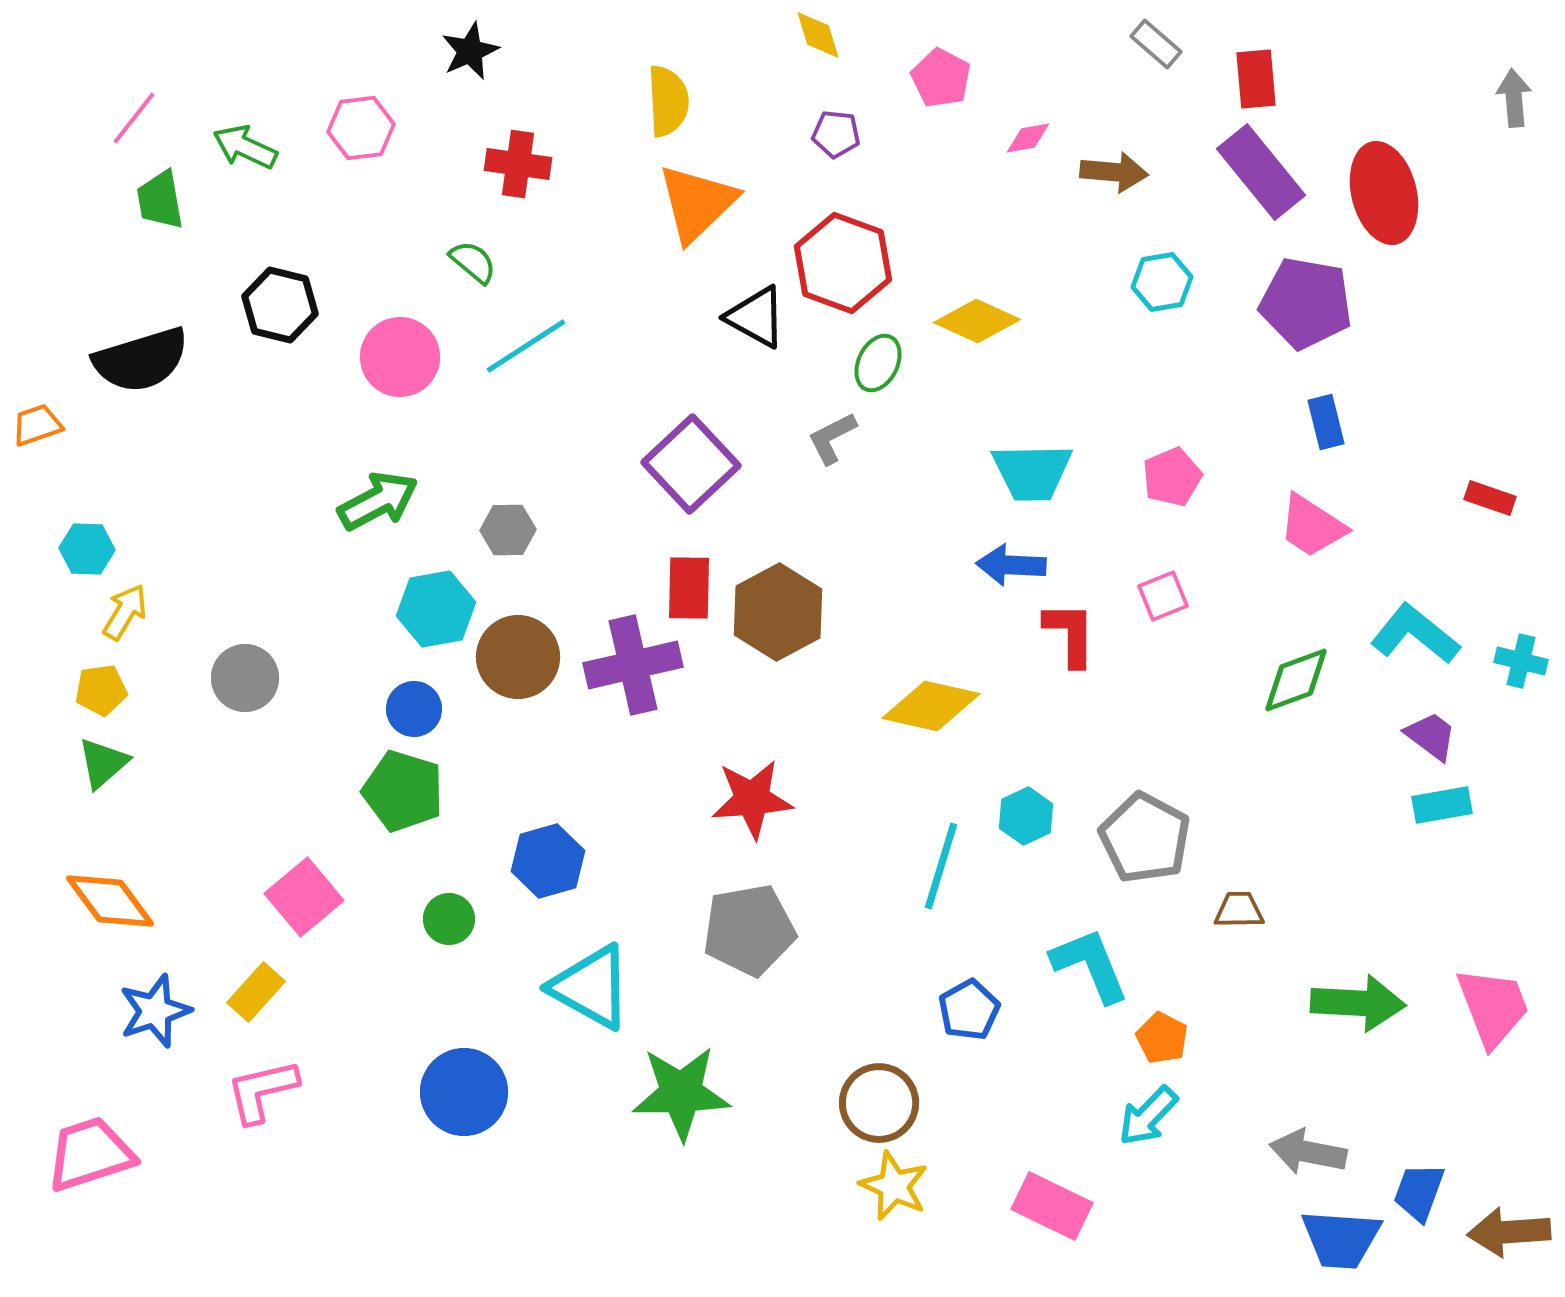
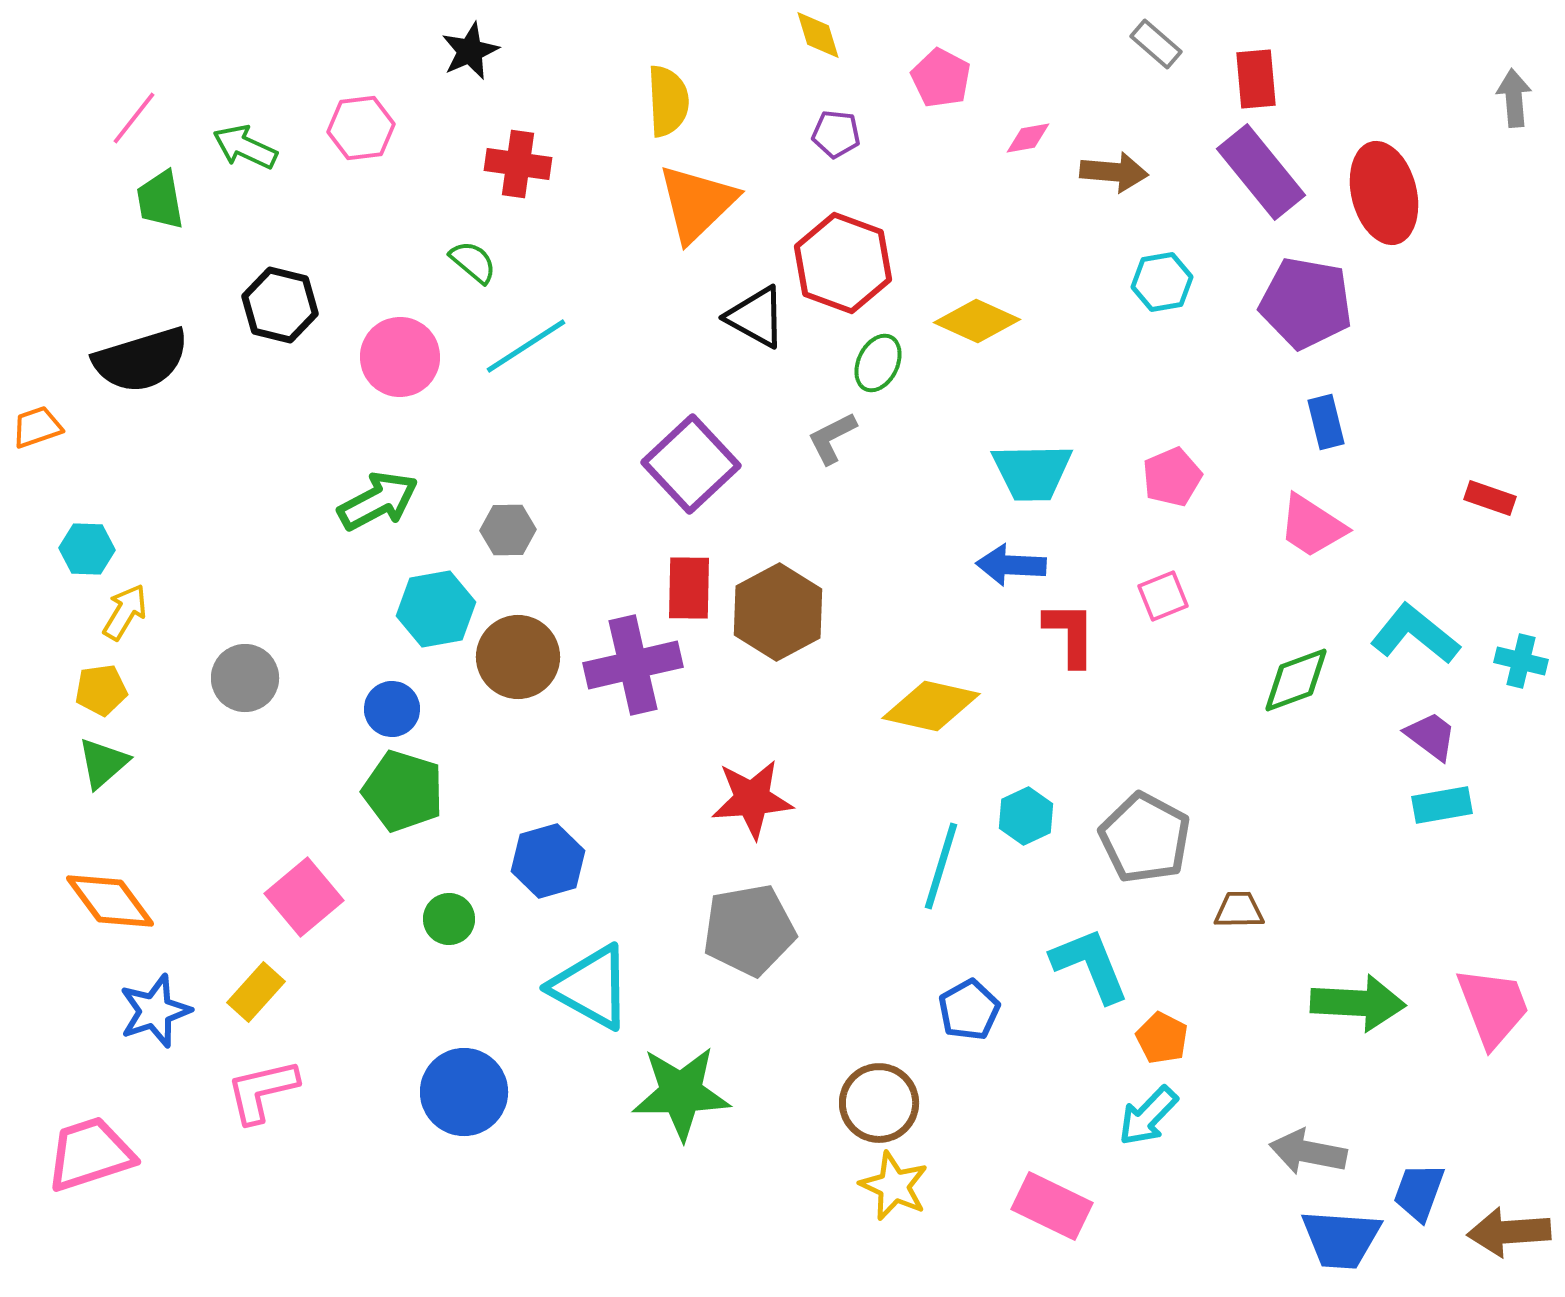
orange trapezoid at (37, 425): moved 2 px down
blue circle at (414, 709): moved 22 px left
